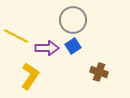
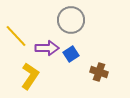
gray circle: moved 2 px left
yellow line: rotated 20 degrees clockwise
blue square: moved 2 px left, 8 px down
